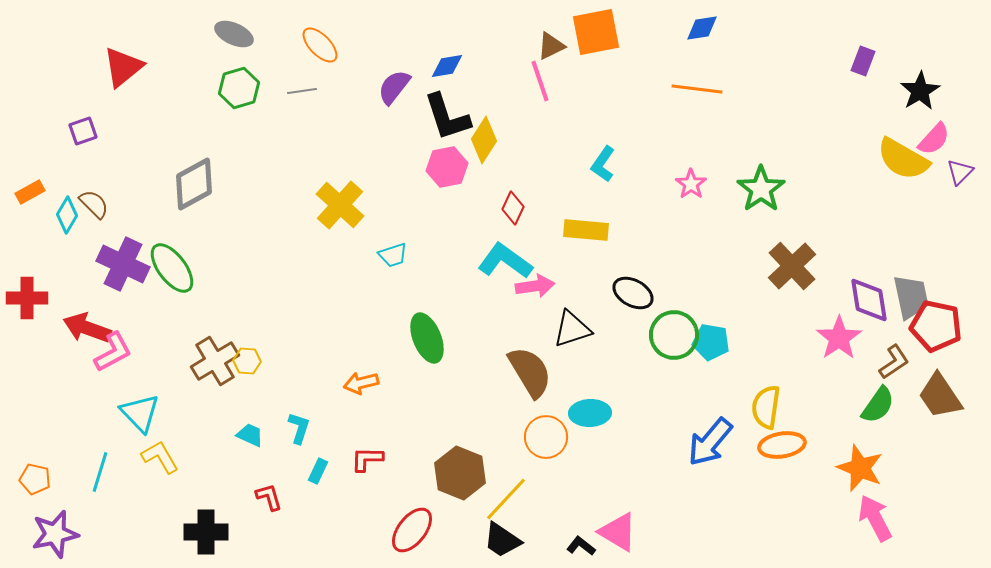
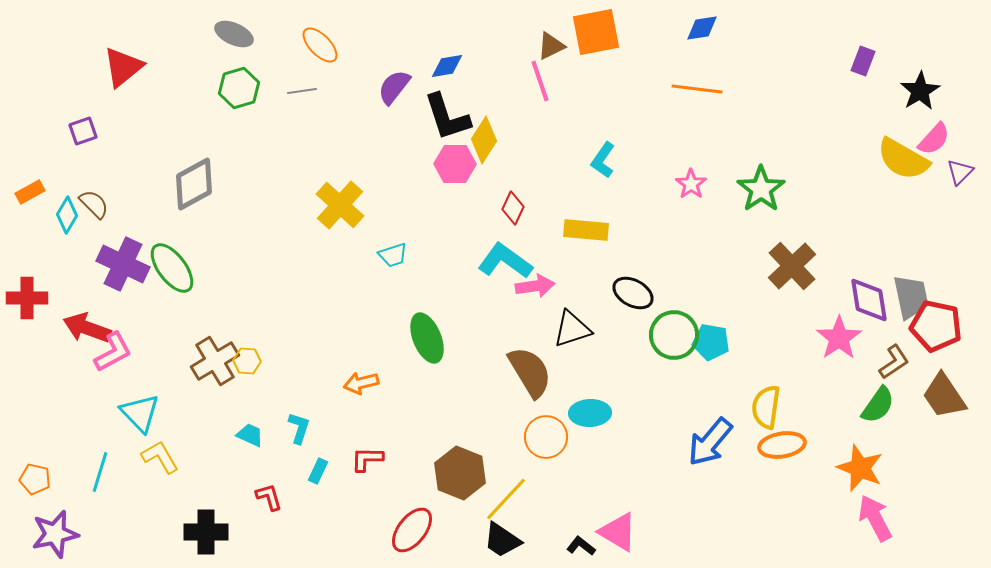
cyan L-shape at (603, 164): moved 4 px up
pink hexagon at (447, 167): moved 8 px right, 3 px up; rotated 12 degrees clockwise
brown trapezoid at (940, 396): moved 4 px right
